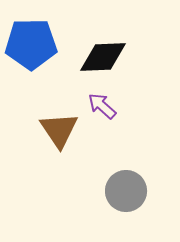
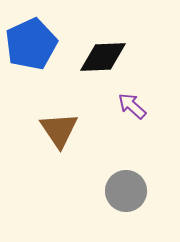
blue pentagon: rotated 24 degrees counterclockwise
purple arrow: moved 30 px right
